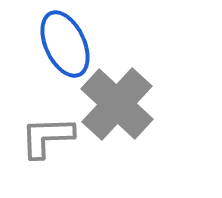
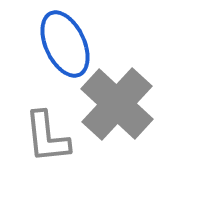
gray L-shape: rotated 94 degrees counterclockwise
